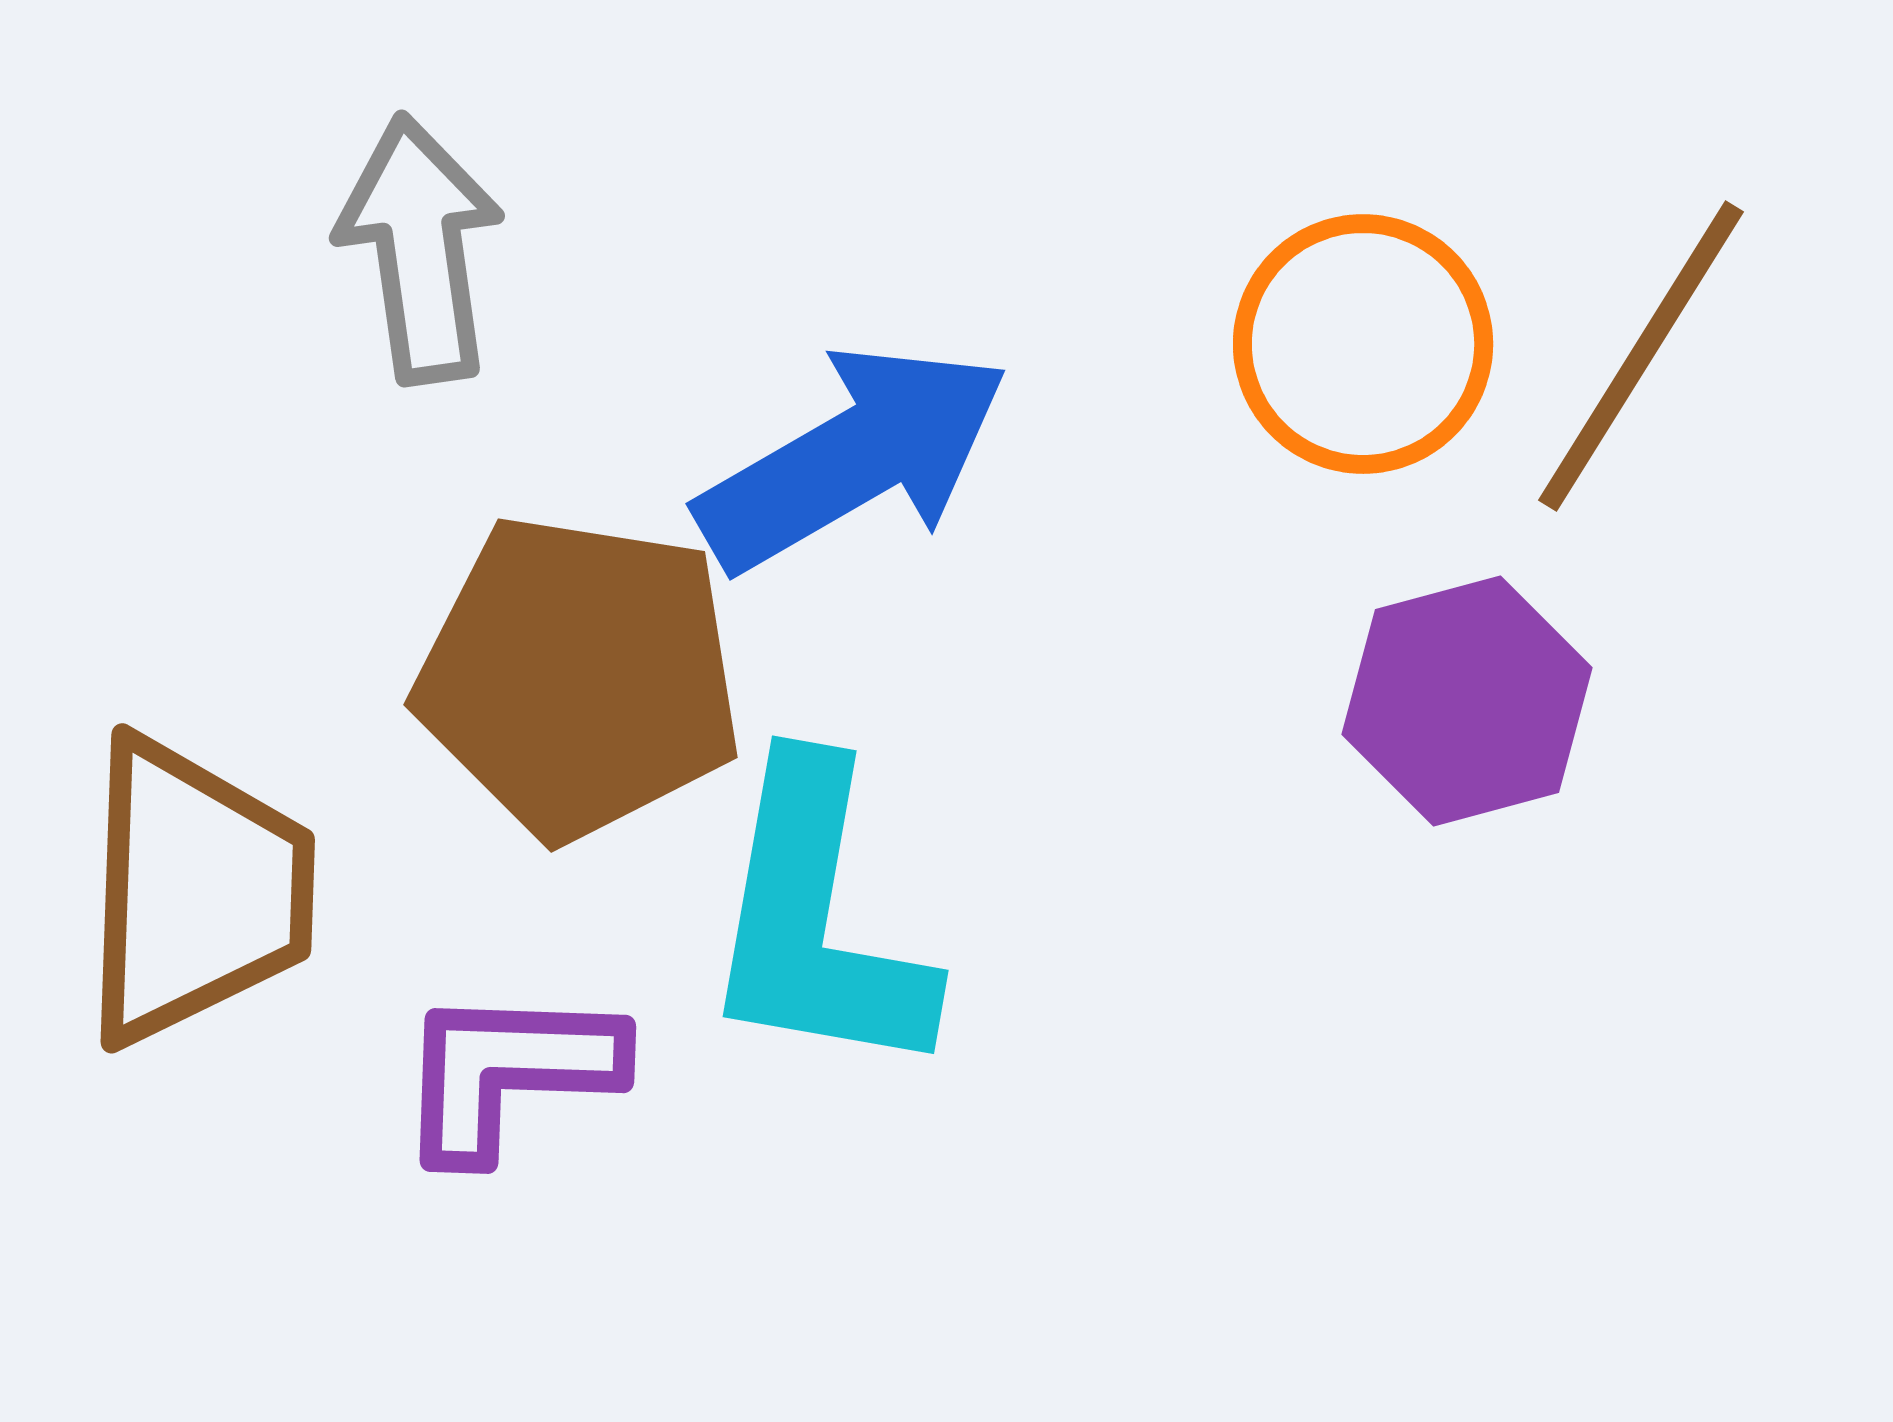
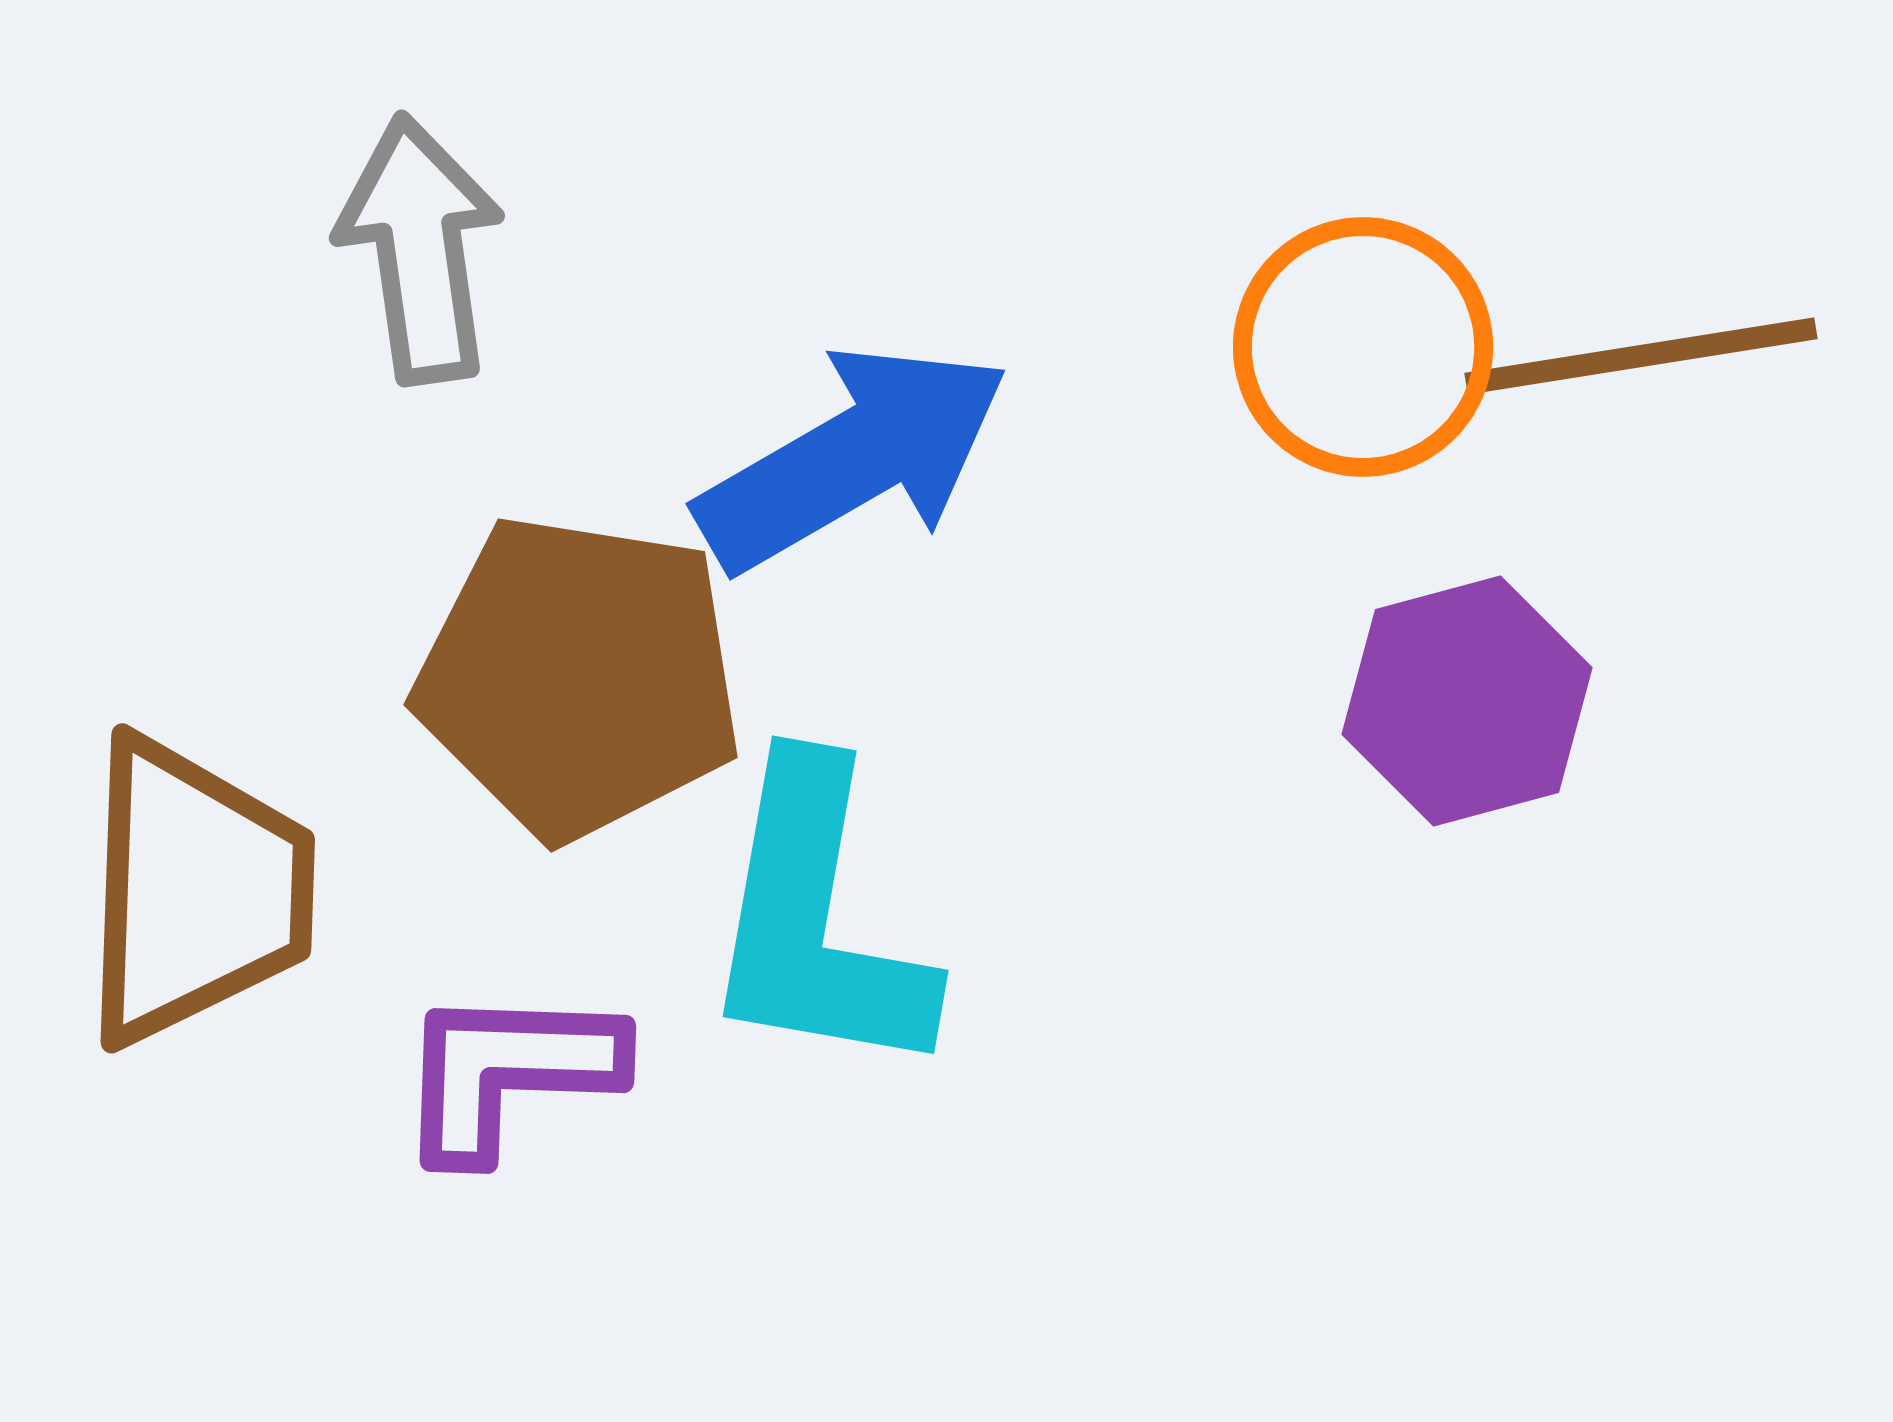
orange circle: moved 3 px down
brown line: rotated 49 degrees clockwise
